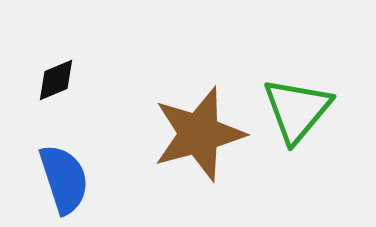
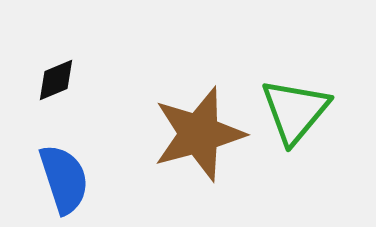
green triangle: moved 2 px left, 1 px down
